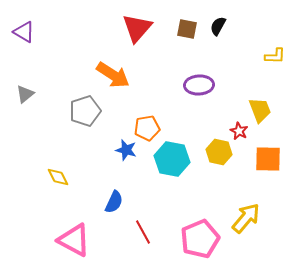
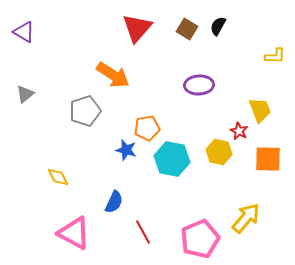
brown square: rotated 20 degrees clockwise
pink triangle: moved 7 px up
